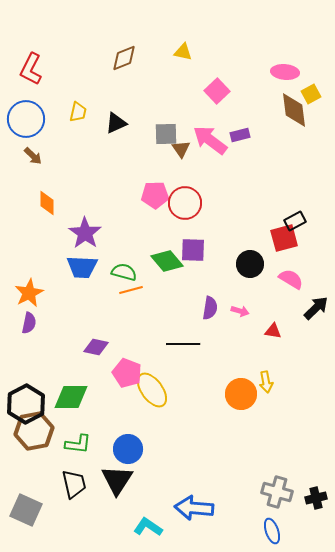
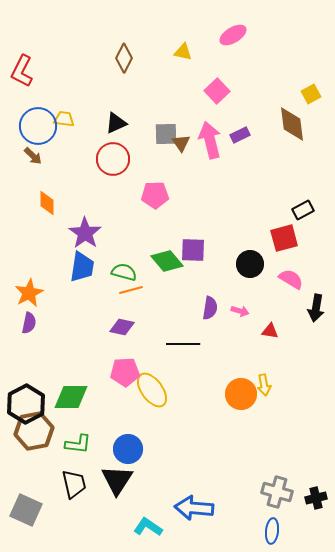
brown diamond at (124, 58): rotated 40 degrees counterclockwise
red L-shape at (31, 69): moved 9 px left, 2 px down
pink ellipse at (285, 72): moved 52 px left, 37 px up; rotated 36 degrees counterclockwise
brown diamond at (294, 110): moved 2 px left, 14 px down
yellow trapezoid at (78, 112): moved 14 px left, 7 px down; rotated 95 degrees counterclockwise
blue circle at (26, 119): moved 12 px right, 7 px down
purple rectangle at (240, 135): rotated 12 degrees counterclockwise
pink arrow at (210, 140): rotated 39 degrees clockwise
brown triangle at (181, 149): moved 6 px up
red circle at (185, 203): moved 72 px left, 44 px up
black rectangle at (295, 221): moved 8 px right, 11 px up
blue trapezoid at (82, 267): rotated 84 degrees counterclockwise
black arrow at (316, 308): rotated 144 degrees clockwise
red triangle at (273, 331): moved 3 px left
purple diamond at (96, 347): moved 26 px right, 20 px up
pink pentagon at (127, 373): moved 2 px left, 1 px up; rotated 24 degrees counterclockwise
yellow arrow at (266, 382): moved 2 px left, 3 px down
blue ellipse at (272, 531): rotated 25 degrees clockwise
